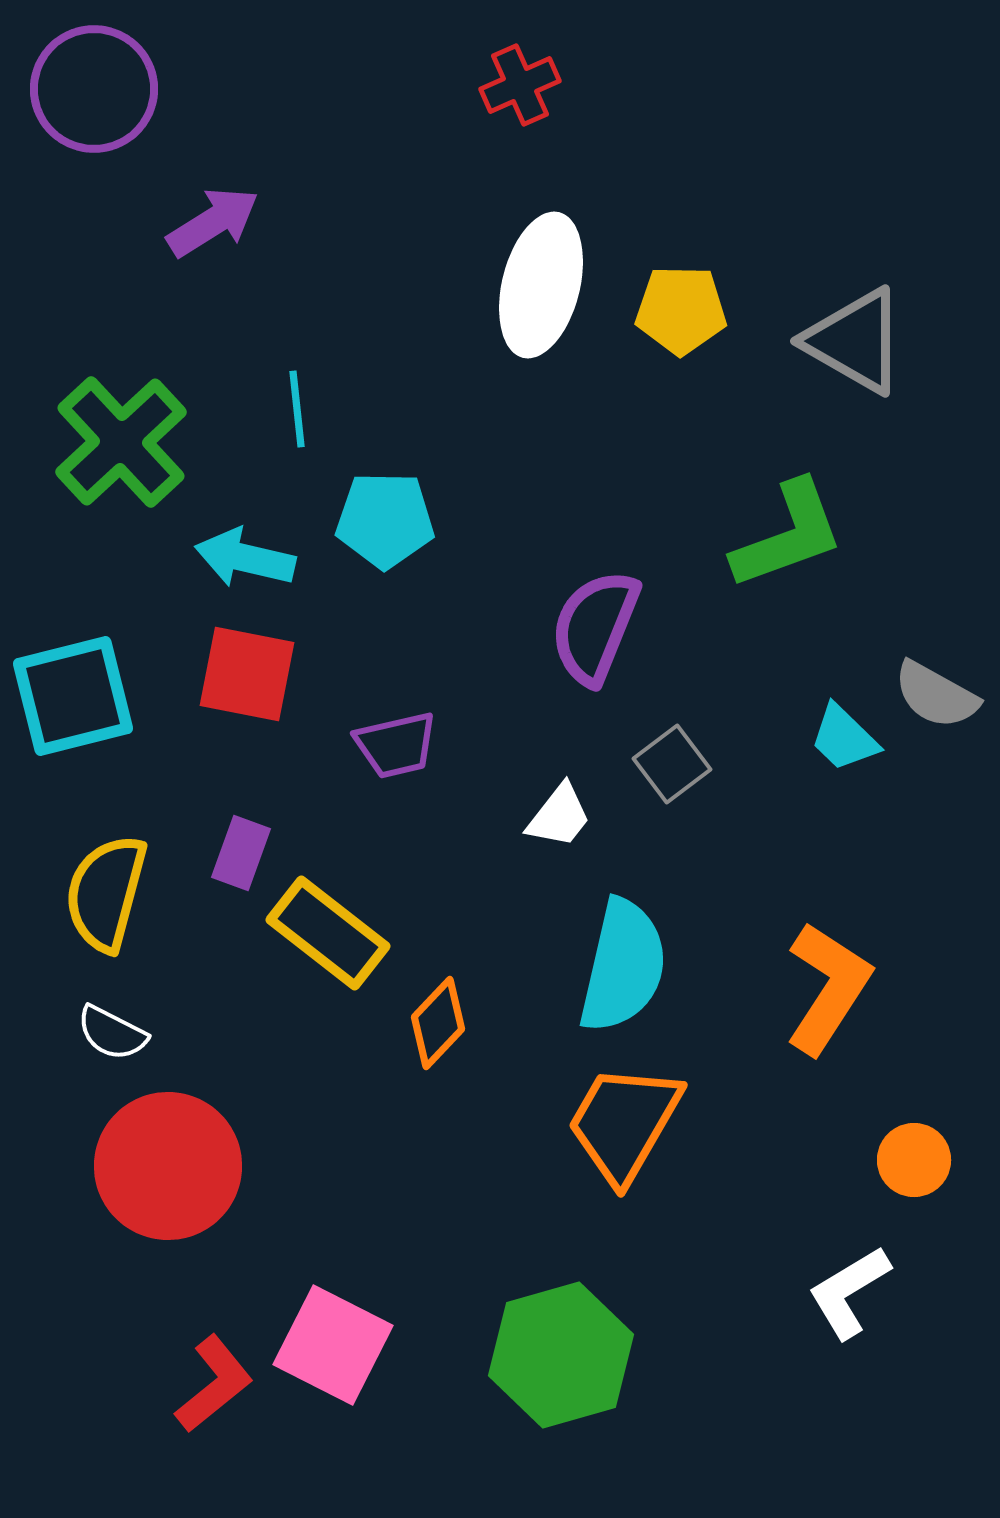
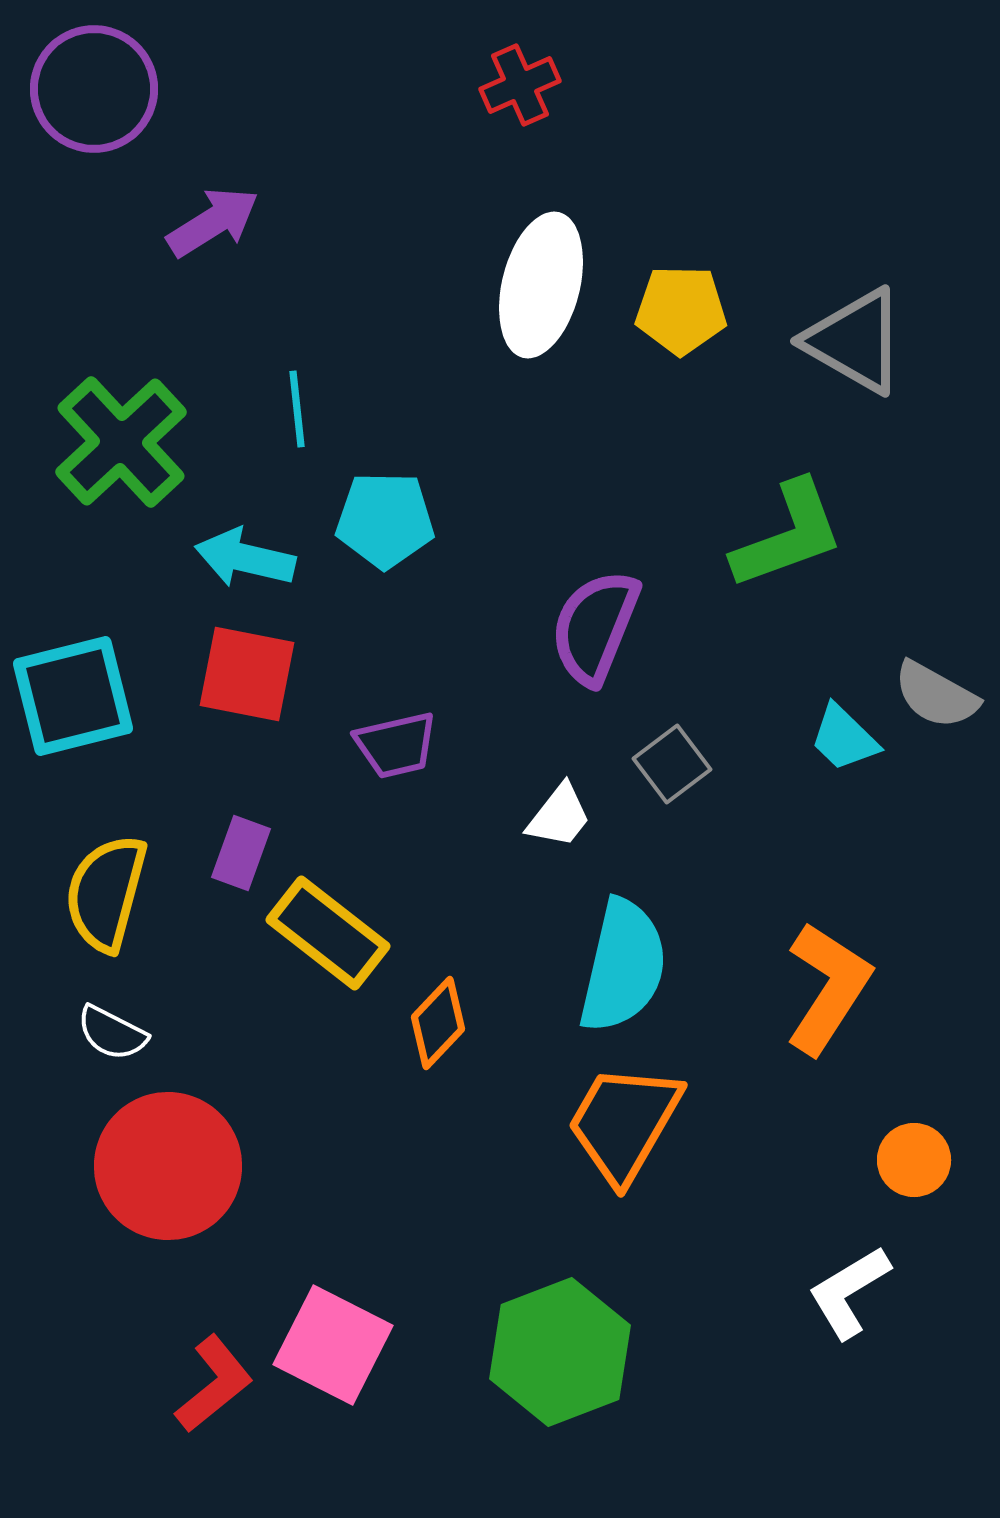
green hexagon: moved 1 px left, 3 px up; rotated 5 degrees counterclockwise
